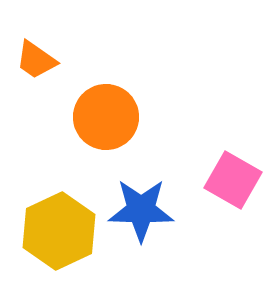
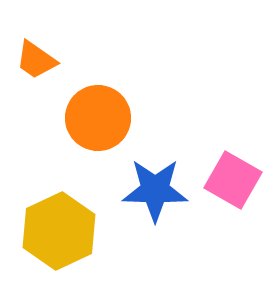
orange circle: moved 8 px left, 1 px down
blue star: moved 14 px right, 20 px up
